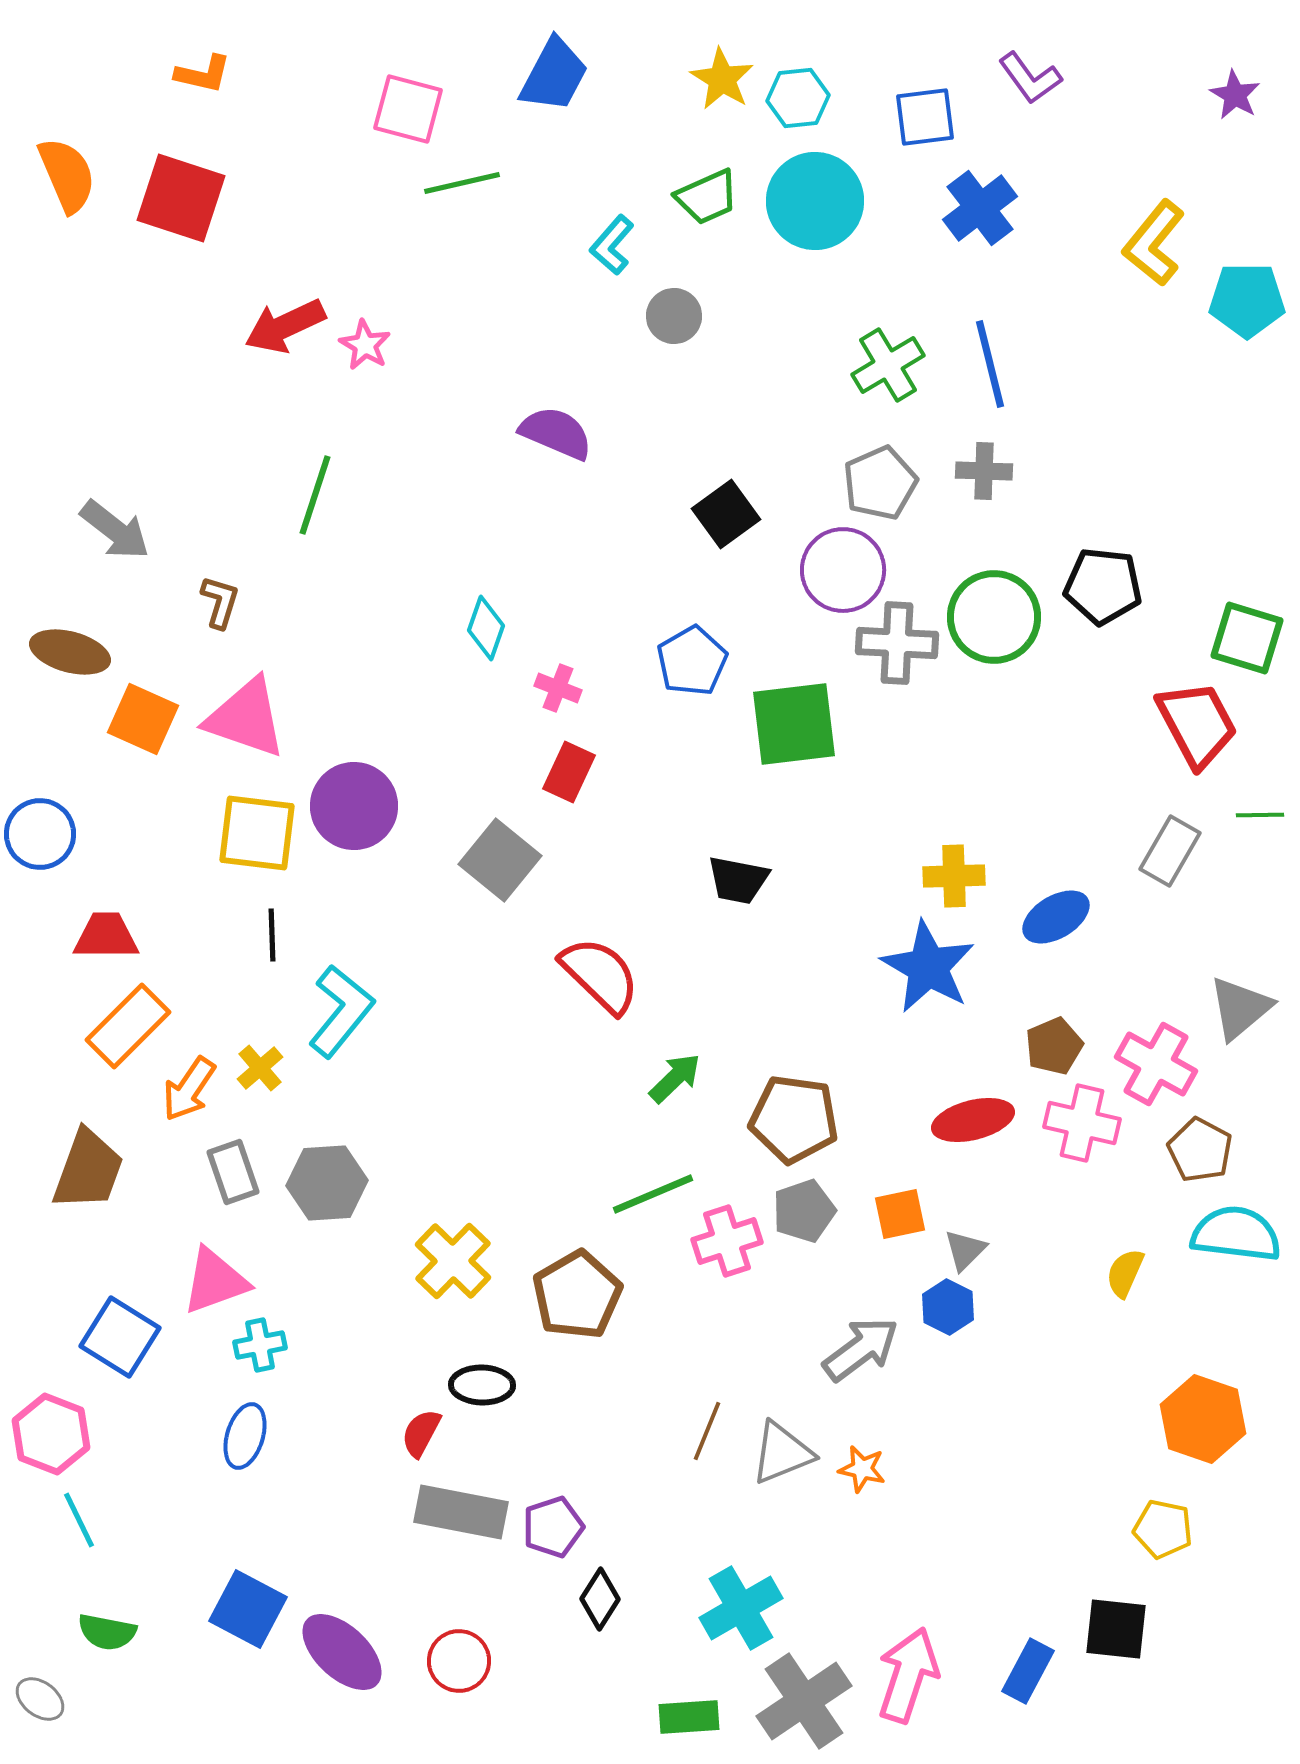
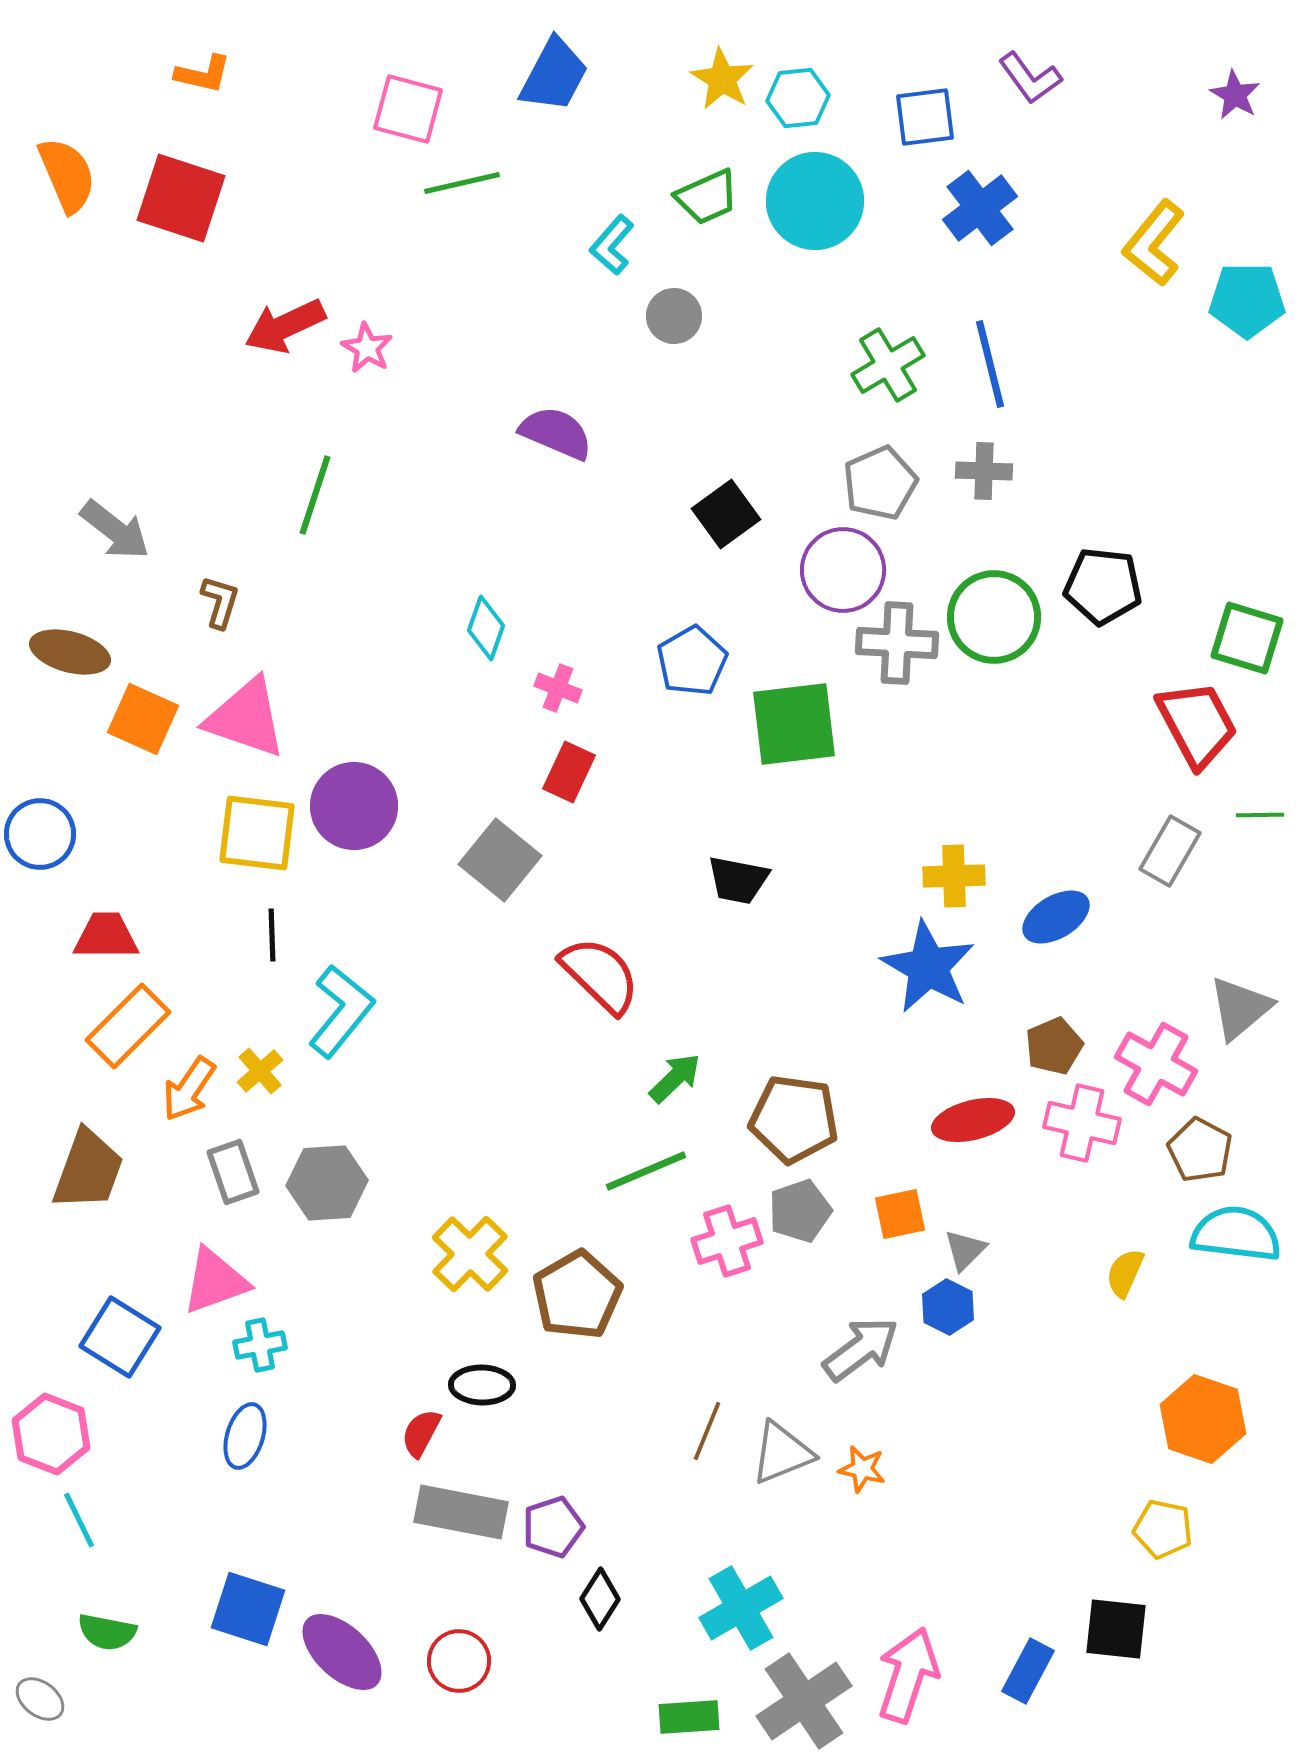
pink star at (365, 345): moved 2 px right, 3 px down
yellow cross at (260, 1068): moved 3 px down
green line at (653, 1194): moved 7 px left, 23 px up
gray pentagon at (804, 1211): moved 4 px left
yellow cross at (453, 1261): moved 17 px right, 7 px up
blue square at (248, 1609): rotated 10 degrees counterclockwise
